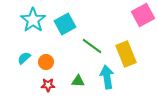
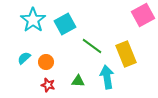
red star: rotated 16 degrees clockwise
